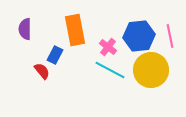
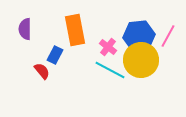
pink line: moved 2 px left; rotated 40 degrees clockwise
yellow circle: moved 10 px left, 10 px up
